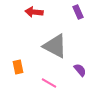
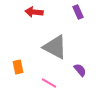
gray triangle: moved 1 px down
